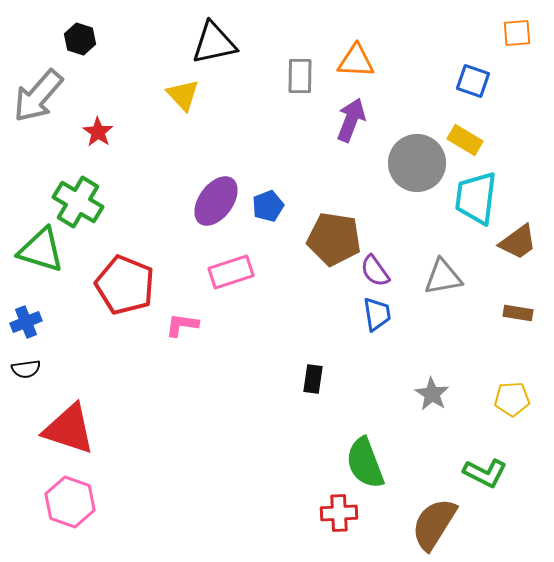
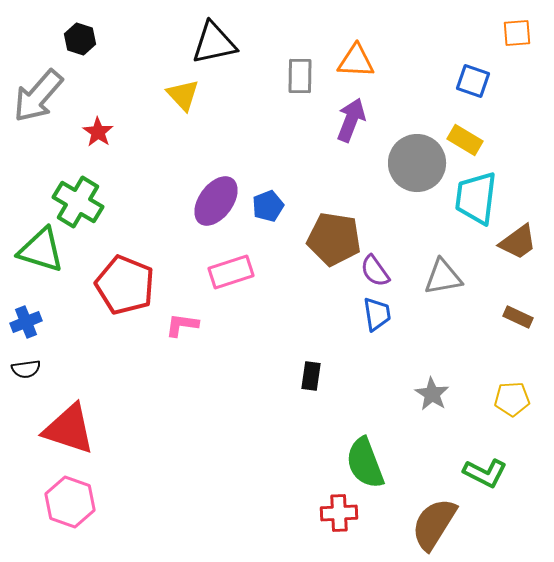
brown rectangle: moved 4 px down; rotated 16 degrees clockwise
black rectangle: moved 2 px left, 3 px up
